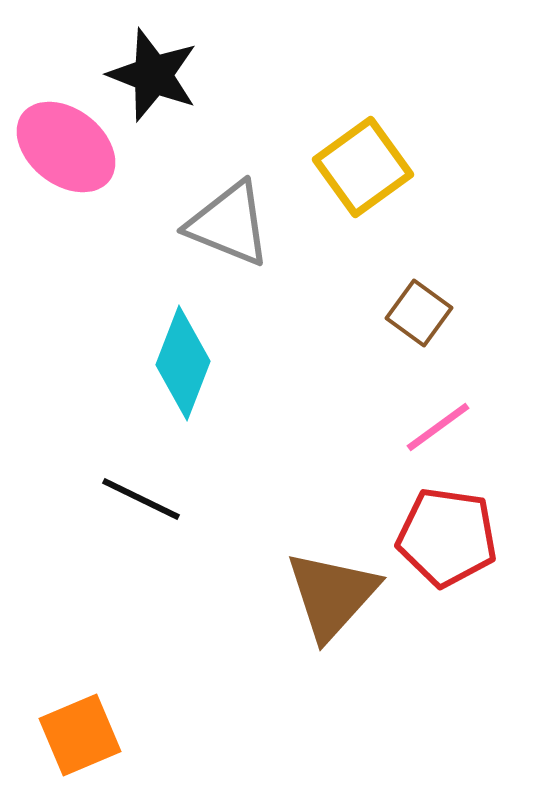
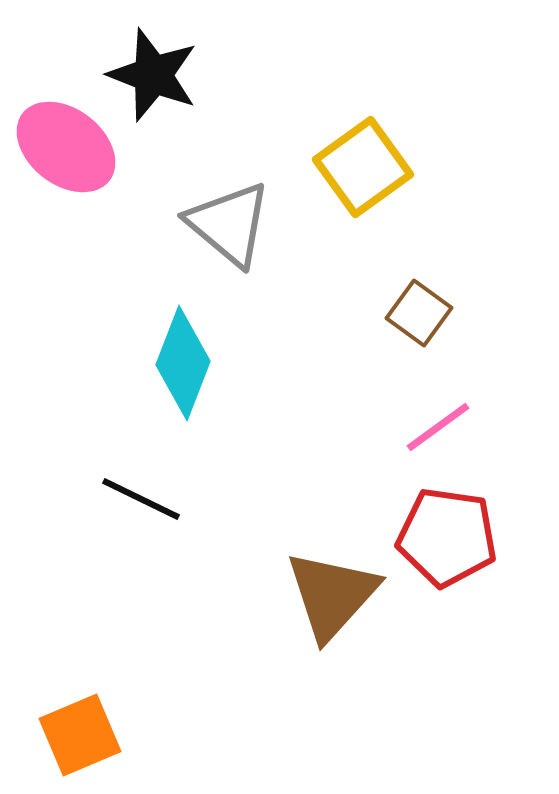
gray triangle: rotated 18 degrees clockwise
